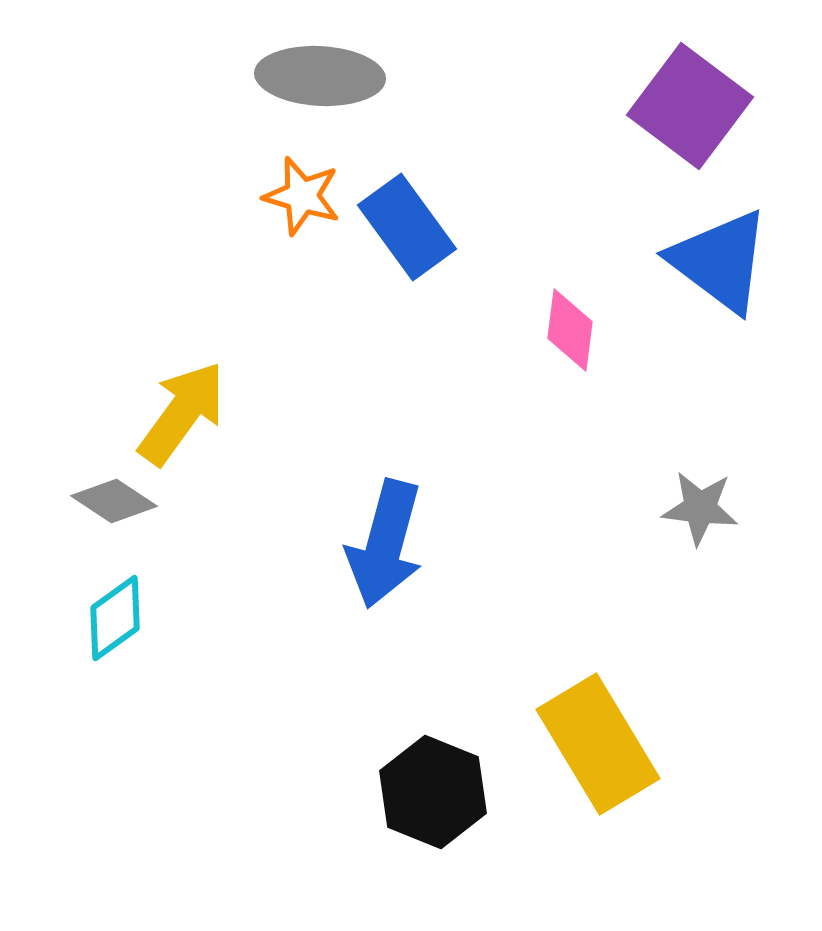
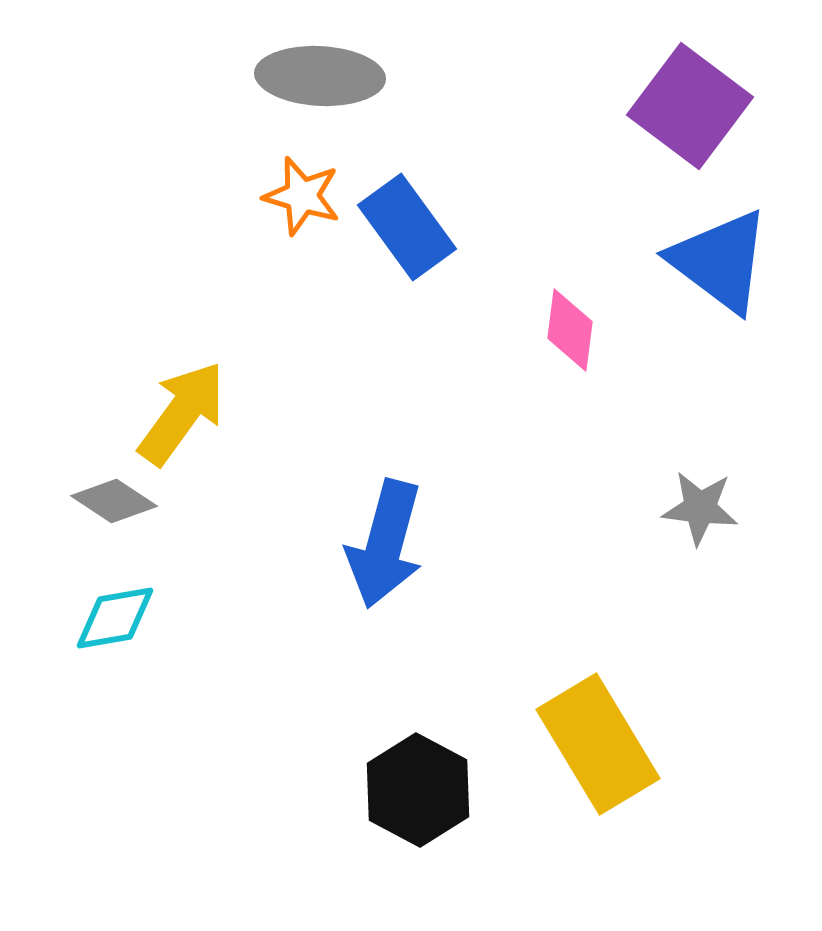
cyan diamond: rotated 26 degrees clockwise
black hexagon: moved 15 px left, 2 px up; rotated 6 degrees clockwise
